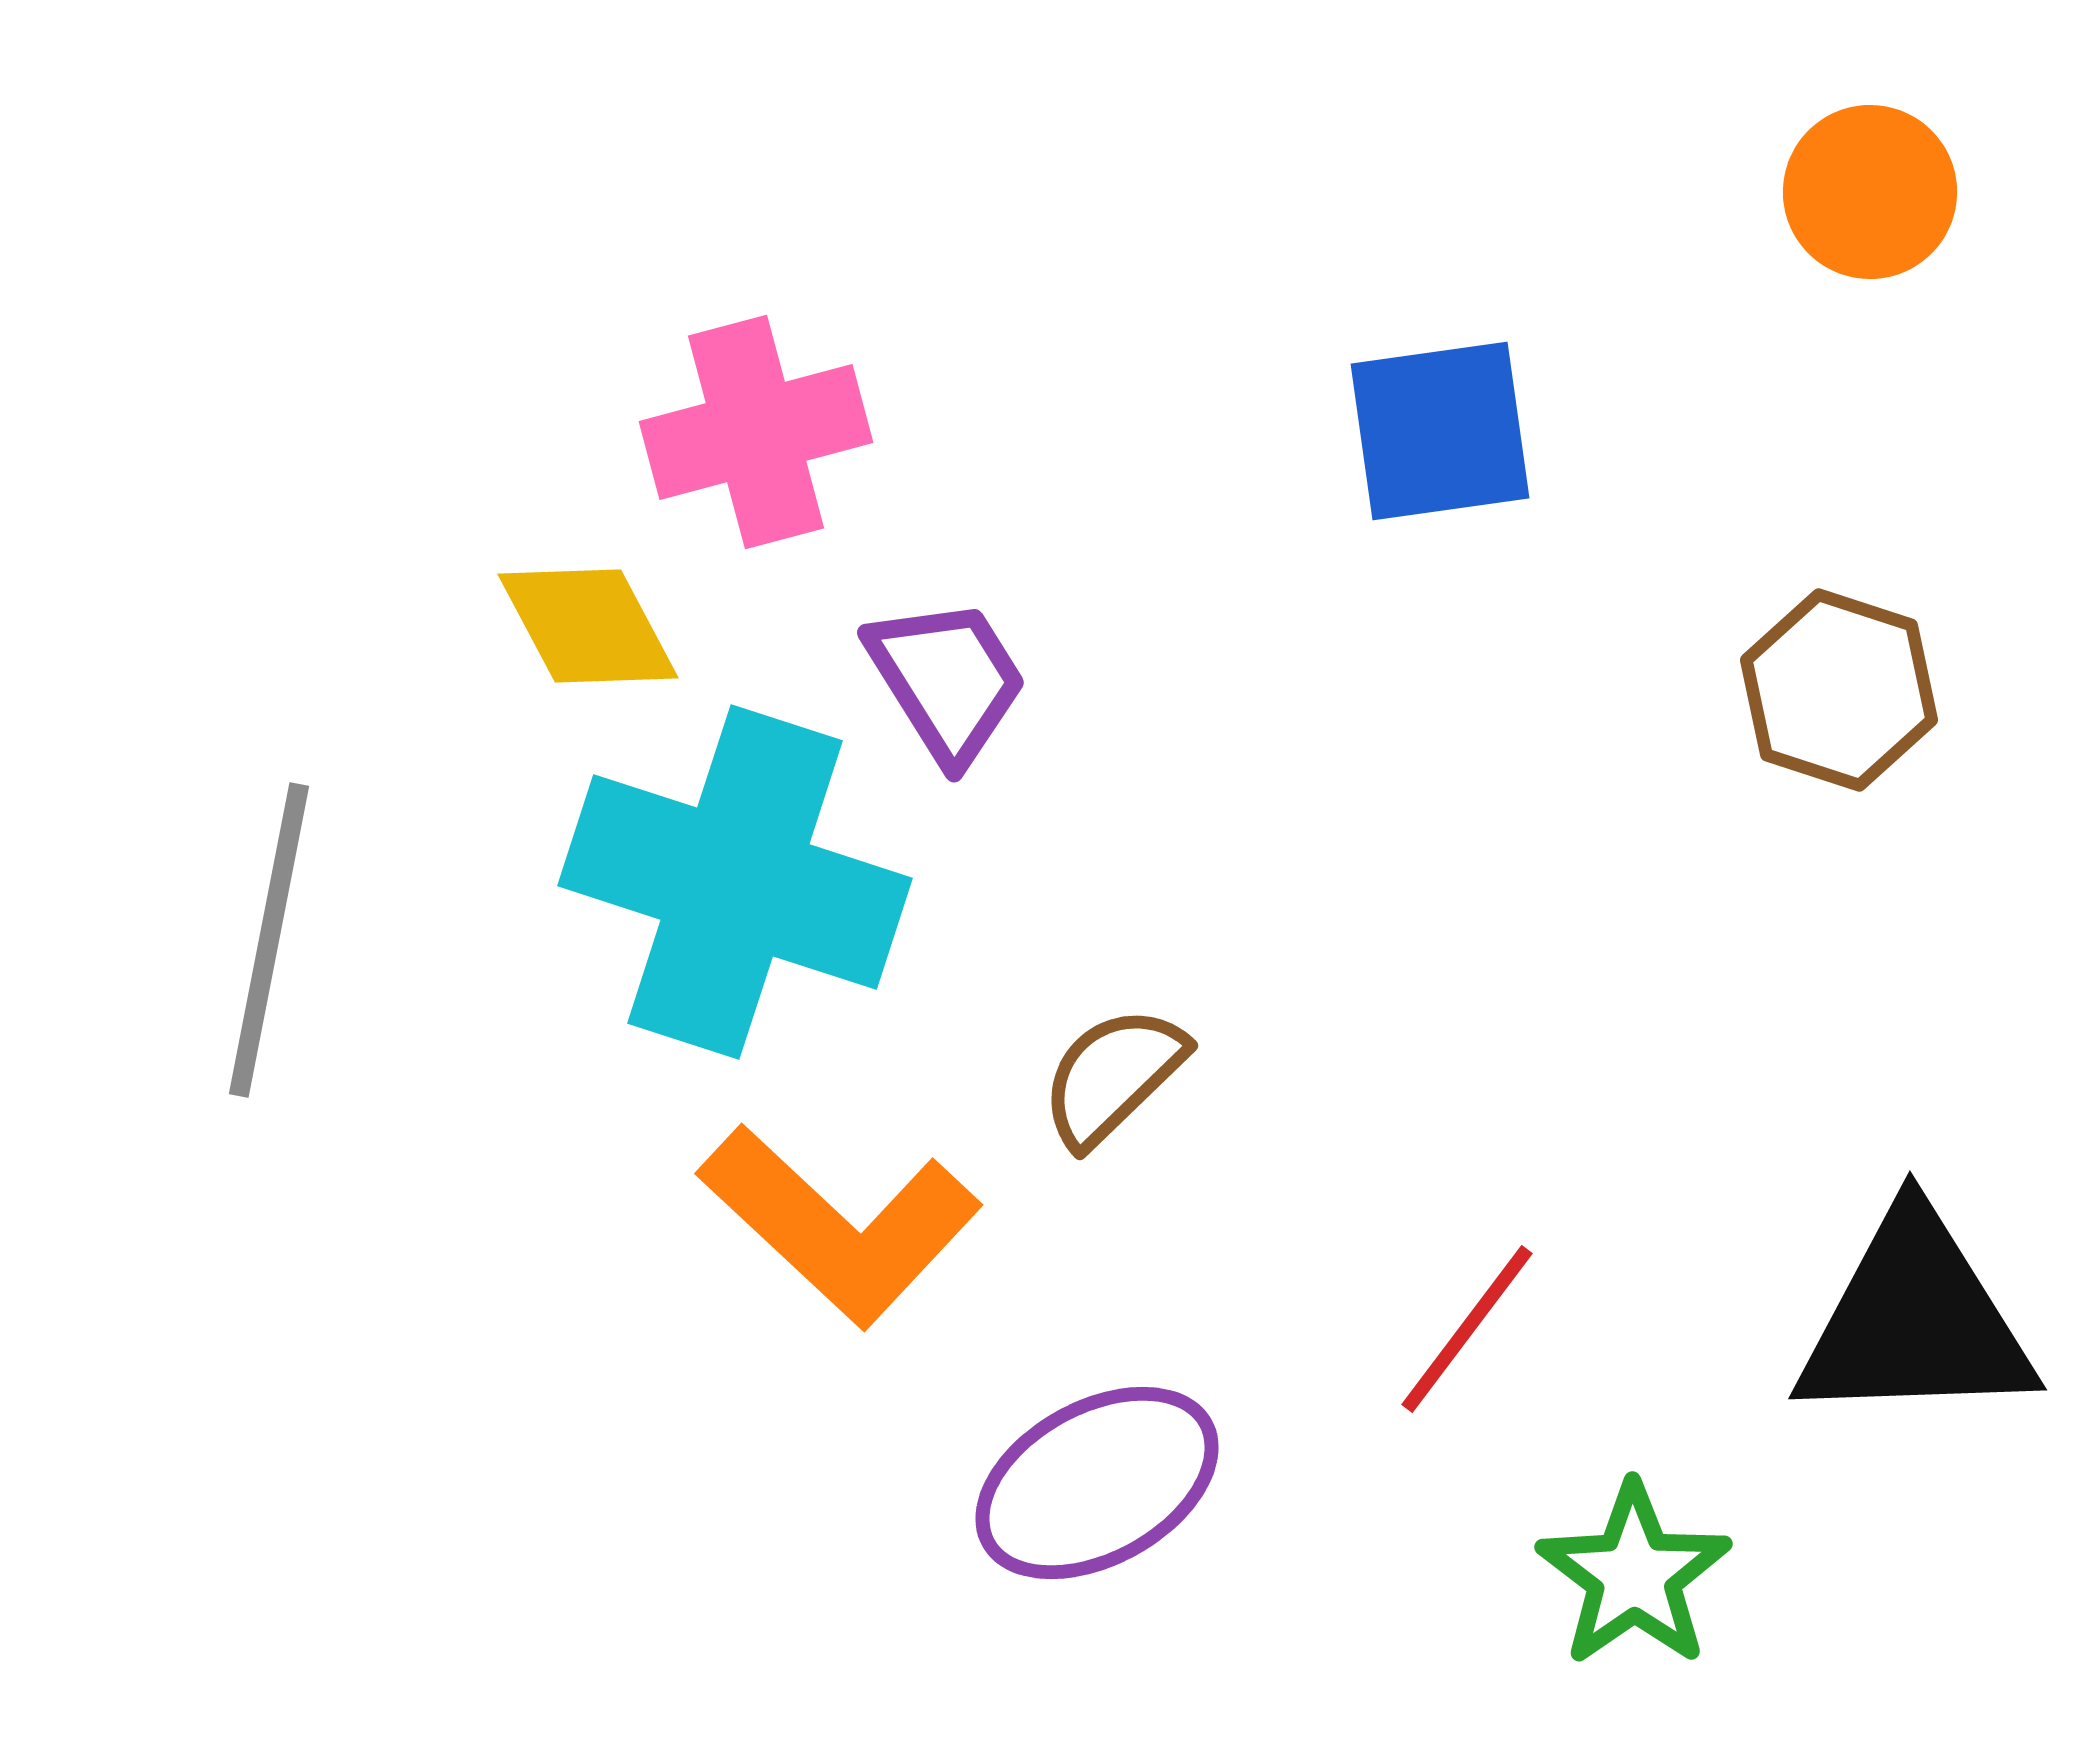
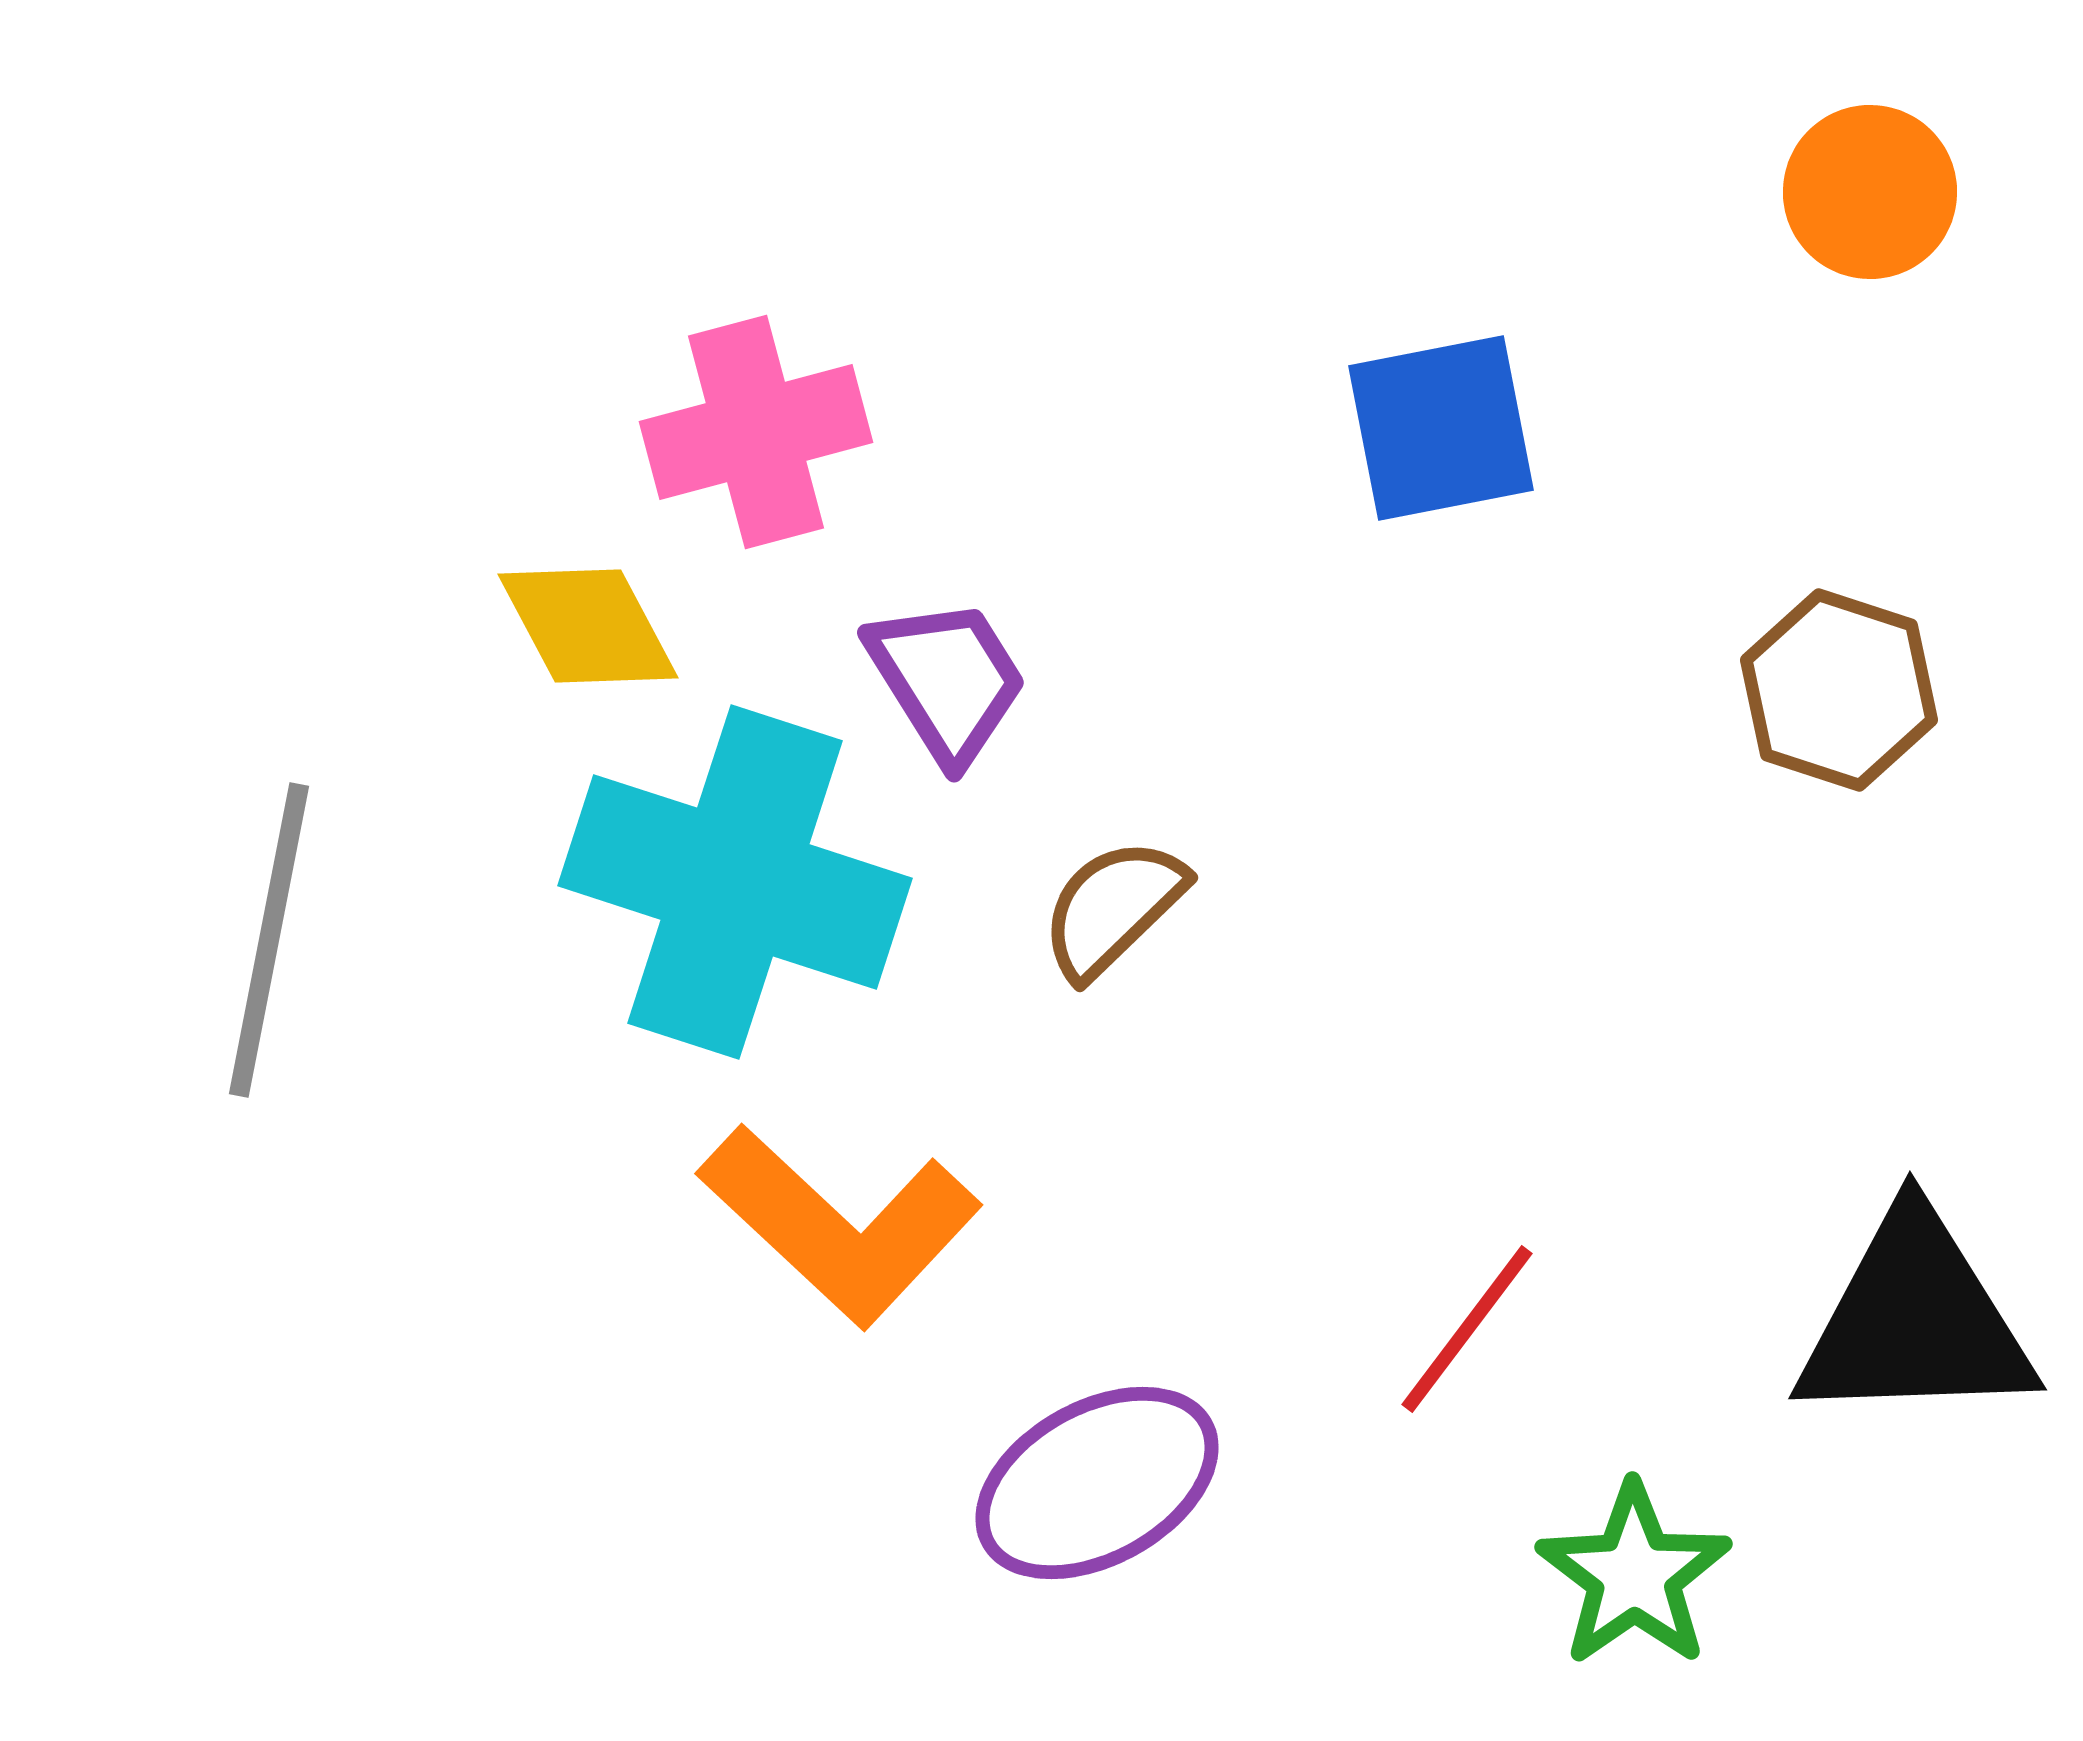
blue square: moved 1 px right, 3 px up; rotated 3 degrees counterclockwise
brown semicircle: moved 168 px up
